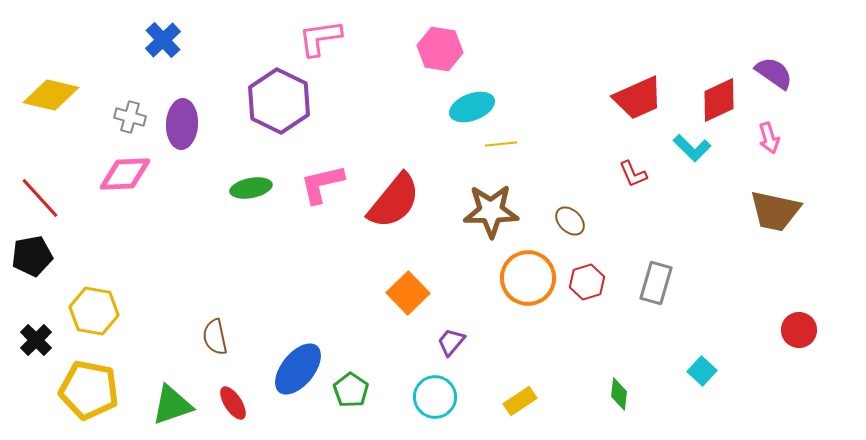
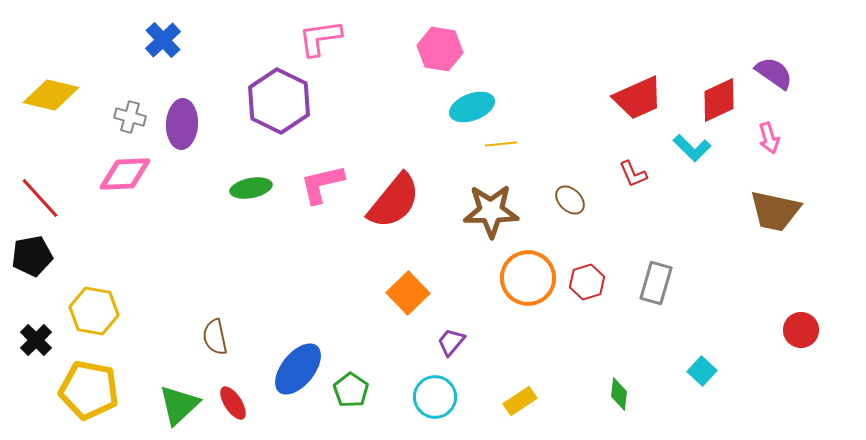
brown ellipse at (570, 221): moved 21 px up
red circle at (799, 330): moved 2 px right
green triangle at (172, 405): moved 7 px right; rotated 24 degrees counterclockwise
